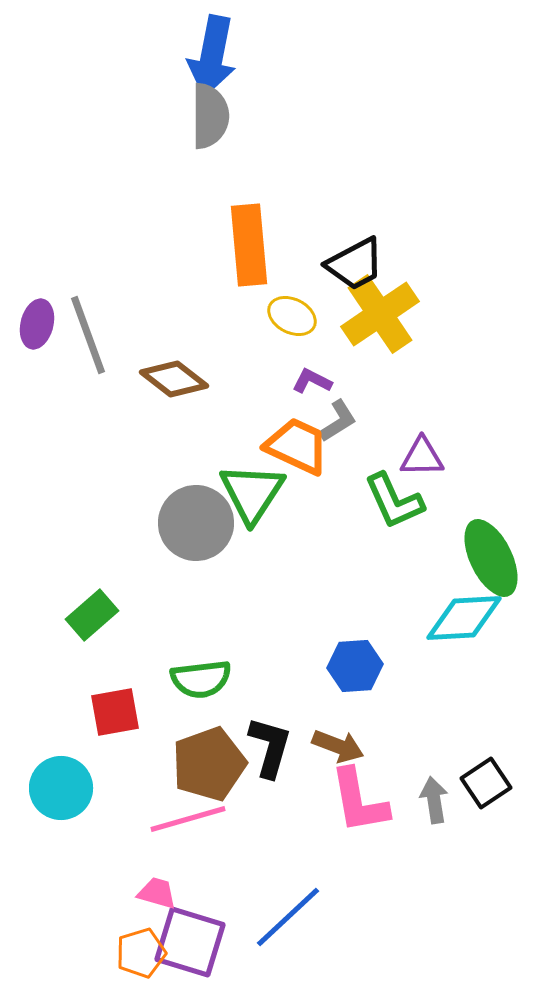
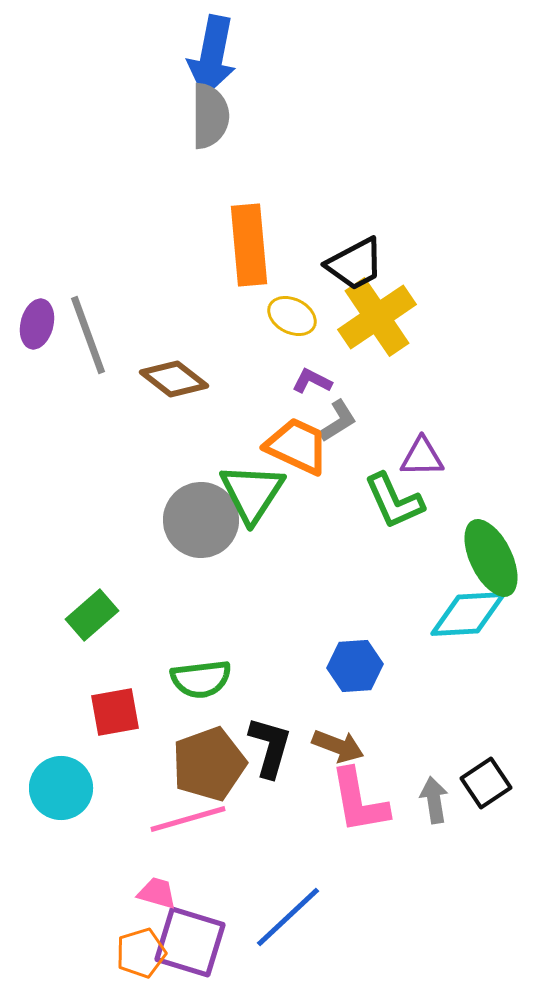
yellow cross: moved 3 px left, 3 px down
gray circle: moved 5 px right, 3 px up
cyan diamond: moved 4 px right, 4 px up
